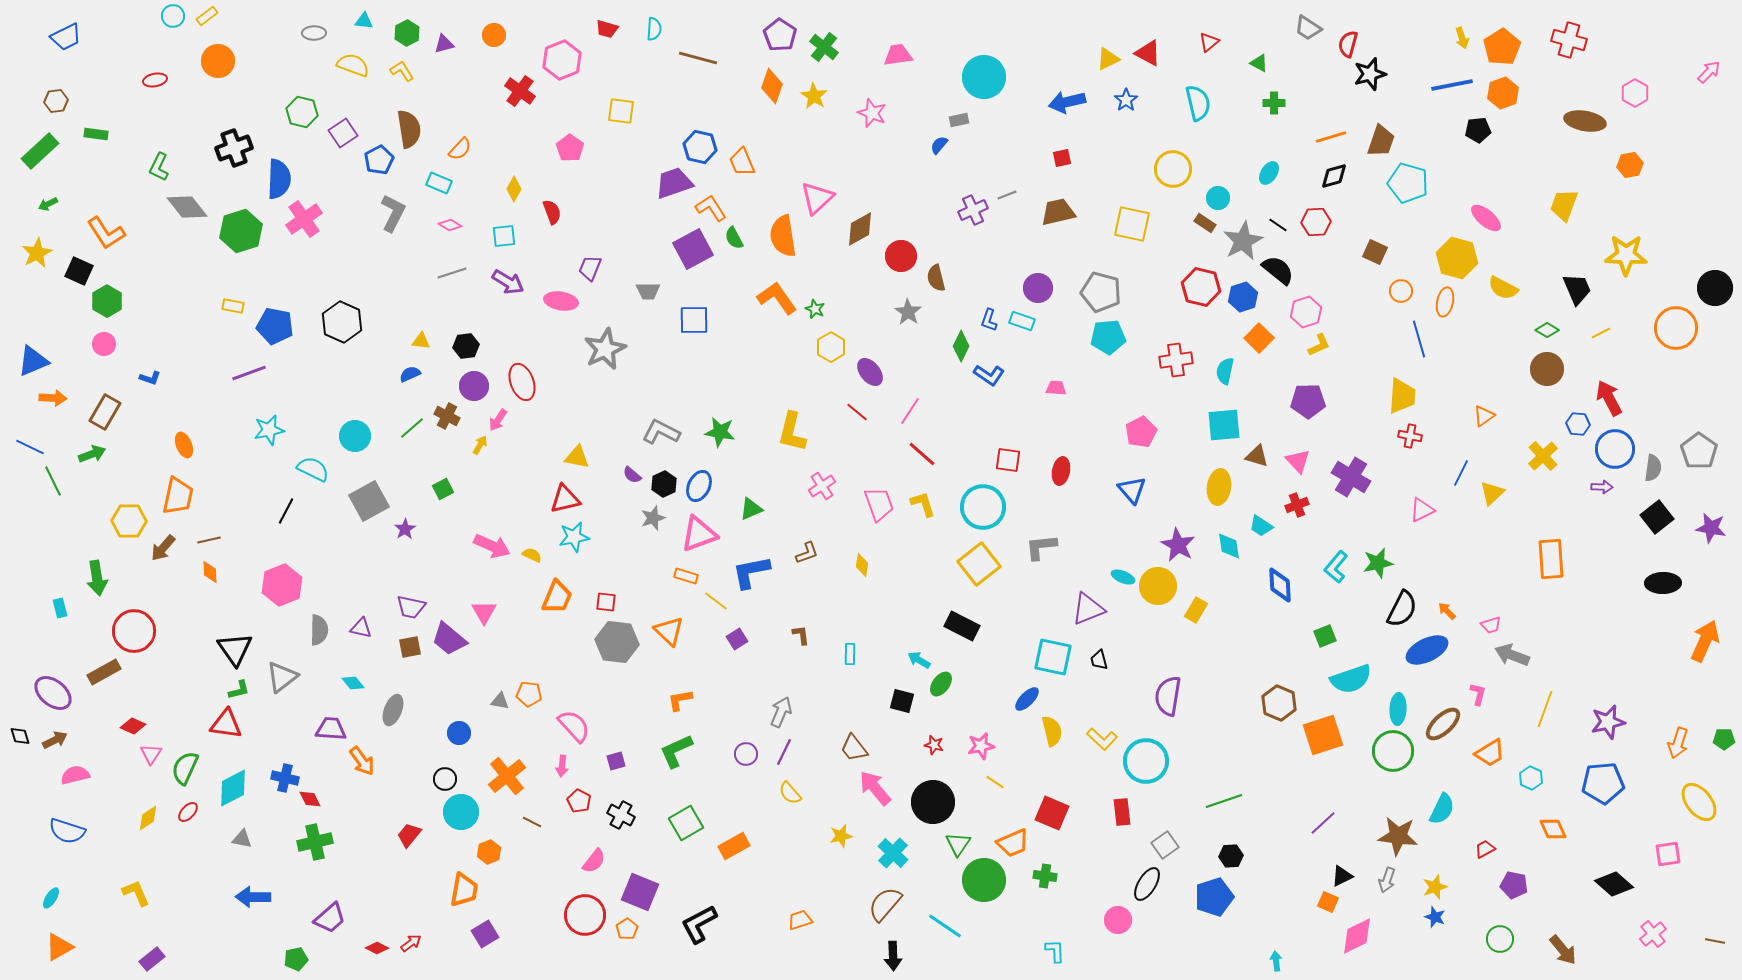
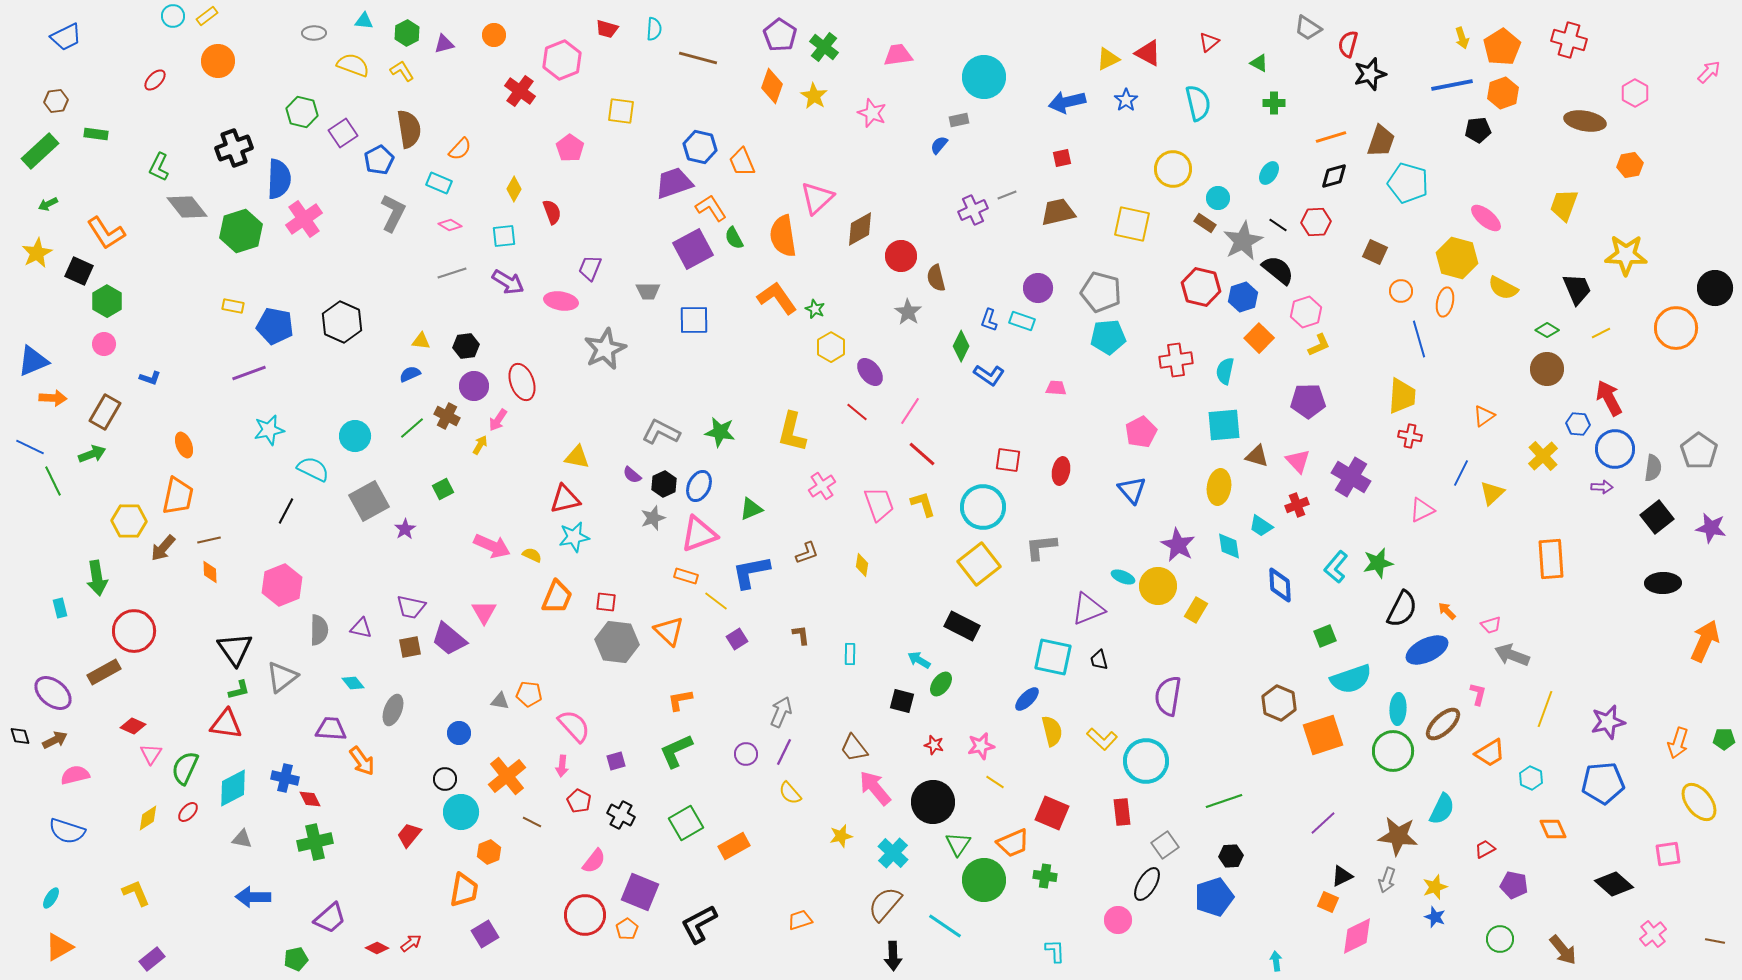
red ellipse at (155, 80): rotated 35 degrees counterclockwise
